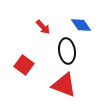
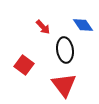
blue diamond: moved 2 px right
black ellipse: moved 2 px left, 1 px up
red triangle: rotated 32 degrees clockwise
